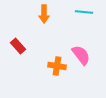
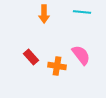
cyan line: moved 2 px left
red rectangle: moved 13 px right, 11 px down
